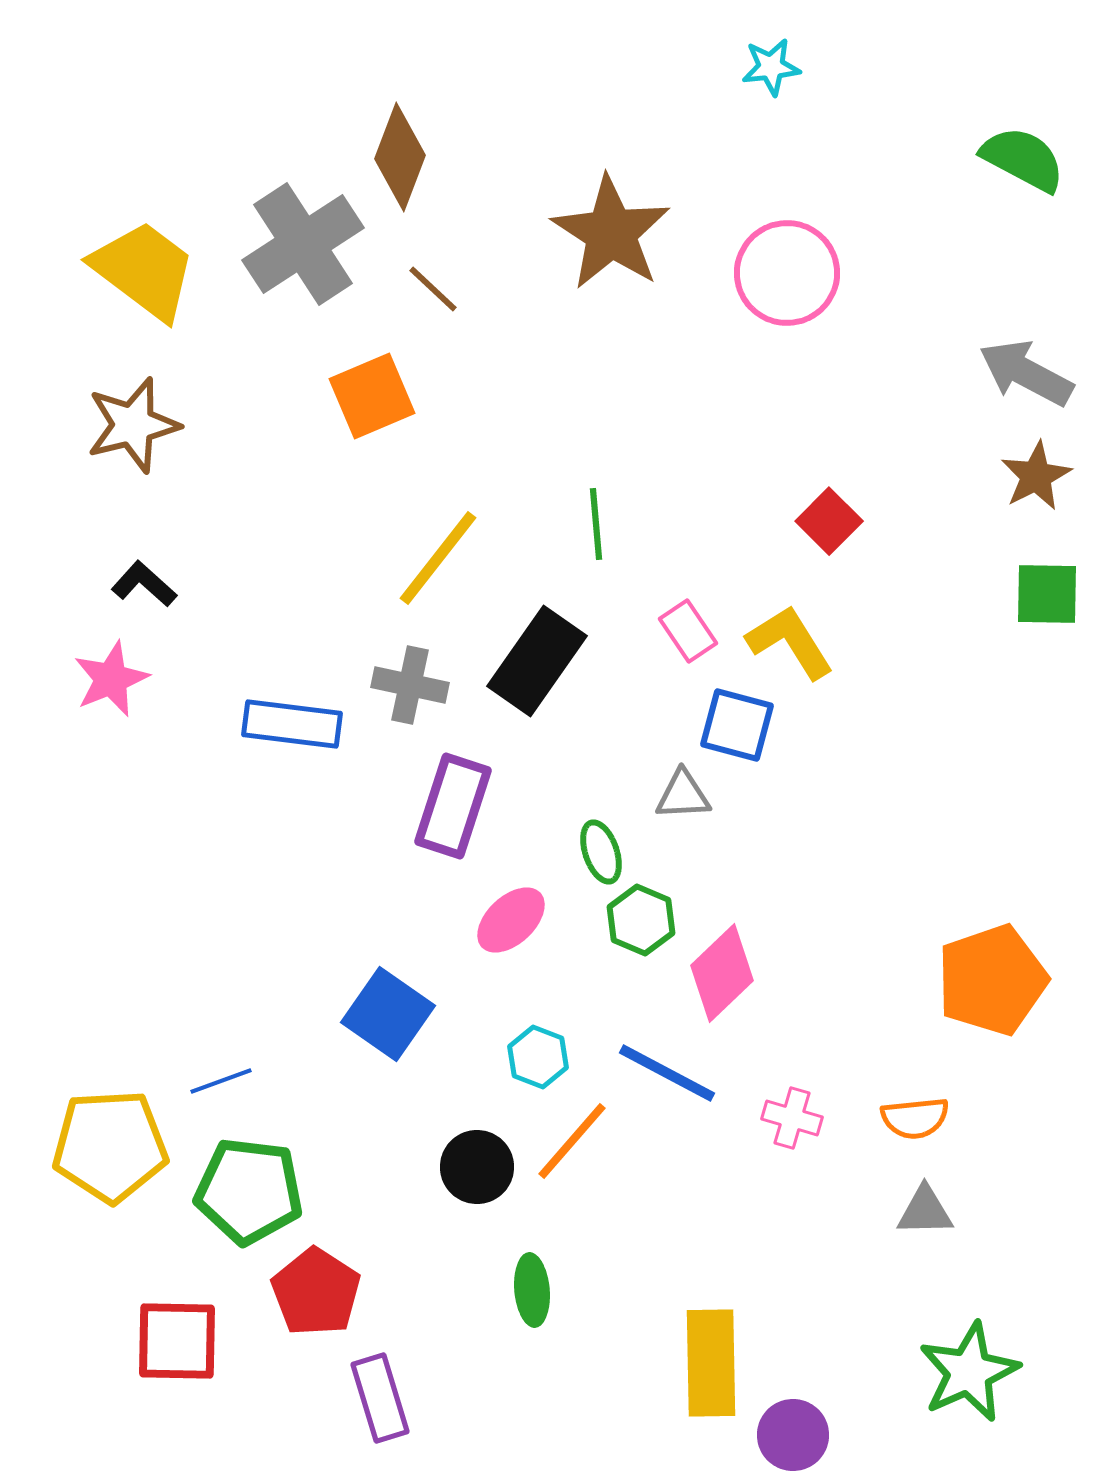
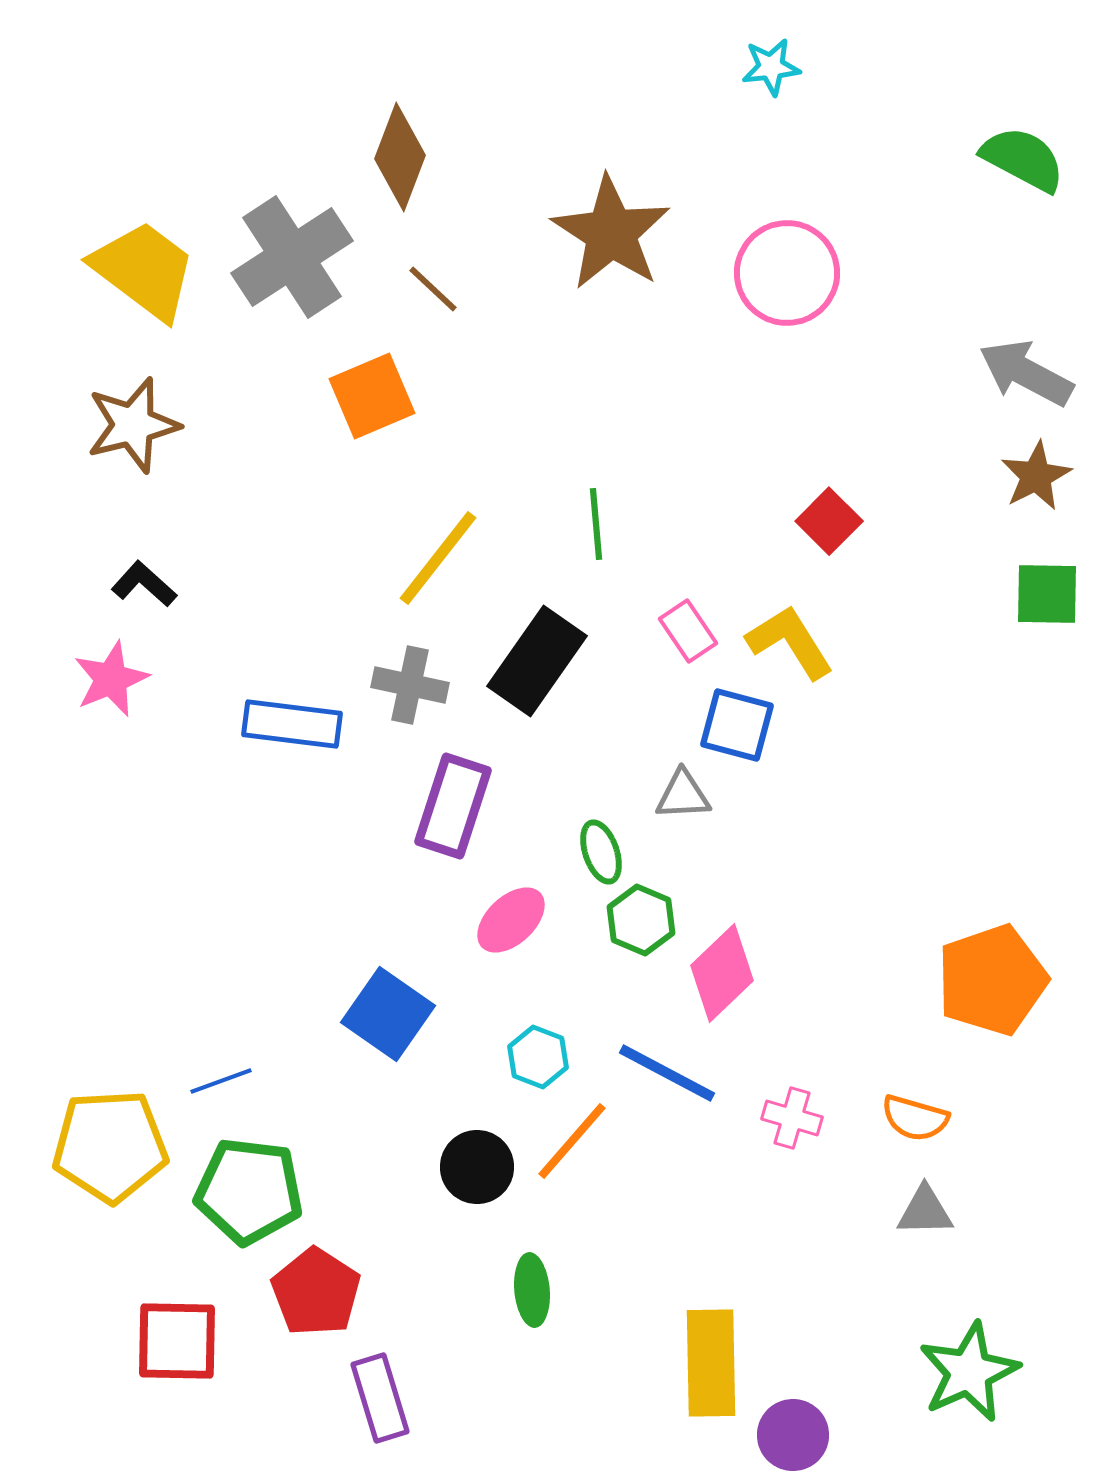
gray cross at (303, 244): moved 11 px left, 13 px down
orange semicircle at (915, 1118): rotated 22 degrees clockwise
